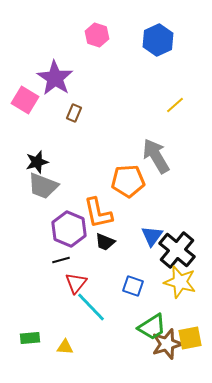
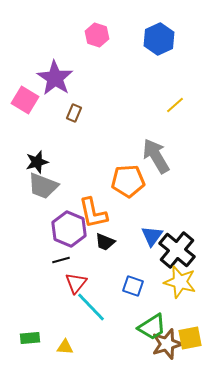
blue hexagon: moved 1 px right, 1 px up
orange L-shape: moved 5 px left
